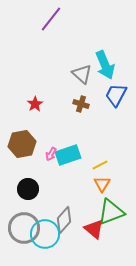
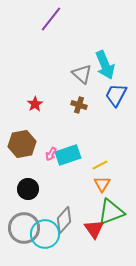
brown cross: moved 2 px left, 1 px down
red triangle: rotated 15 degrees clockwise
